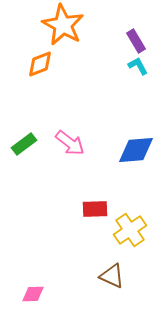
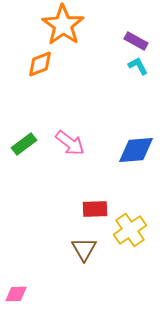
orange star: rotated 6 degrees clockwise
purple rectangle: rotated 30 degrees counterclockwise
brown triangle: moved 28 px left, 27 px up; rotated 36 degrees clockwise
pink diamond: moved 17 px left
